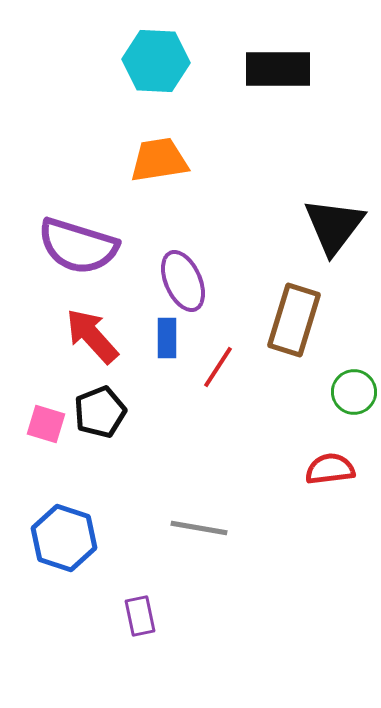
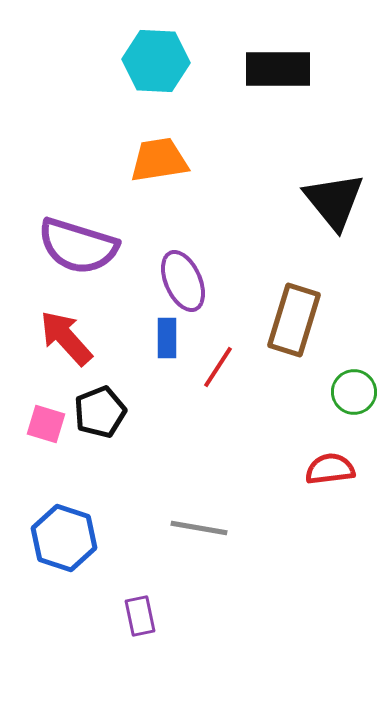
black triangle: moved 25 px up; rotated 16 degrees counterclockwise
red arrow: moved 26 px left, 2 px down
